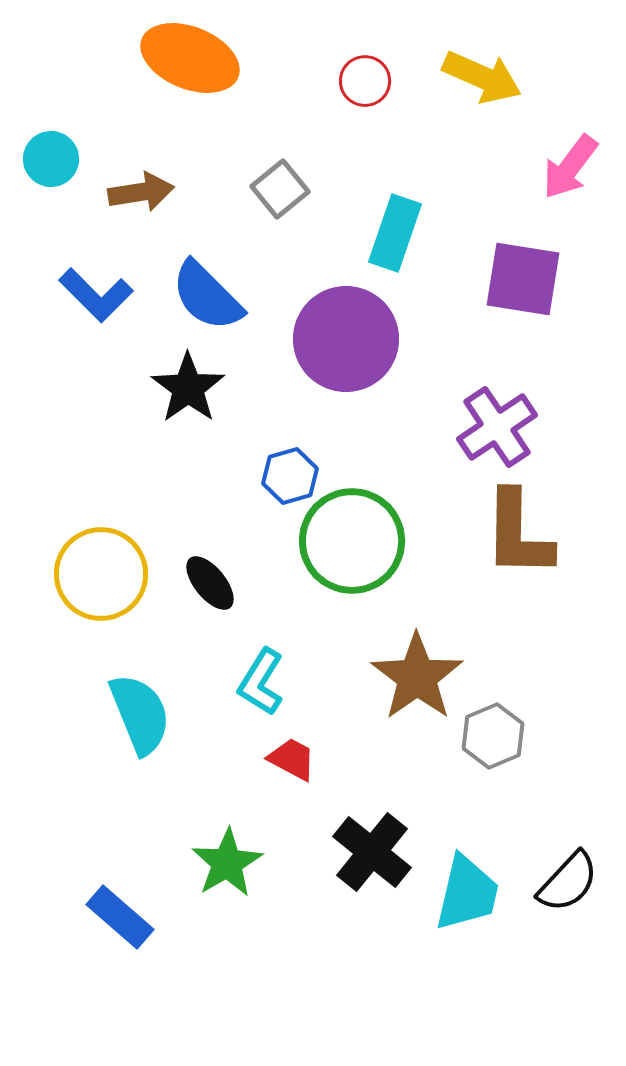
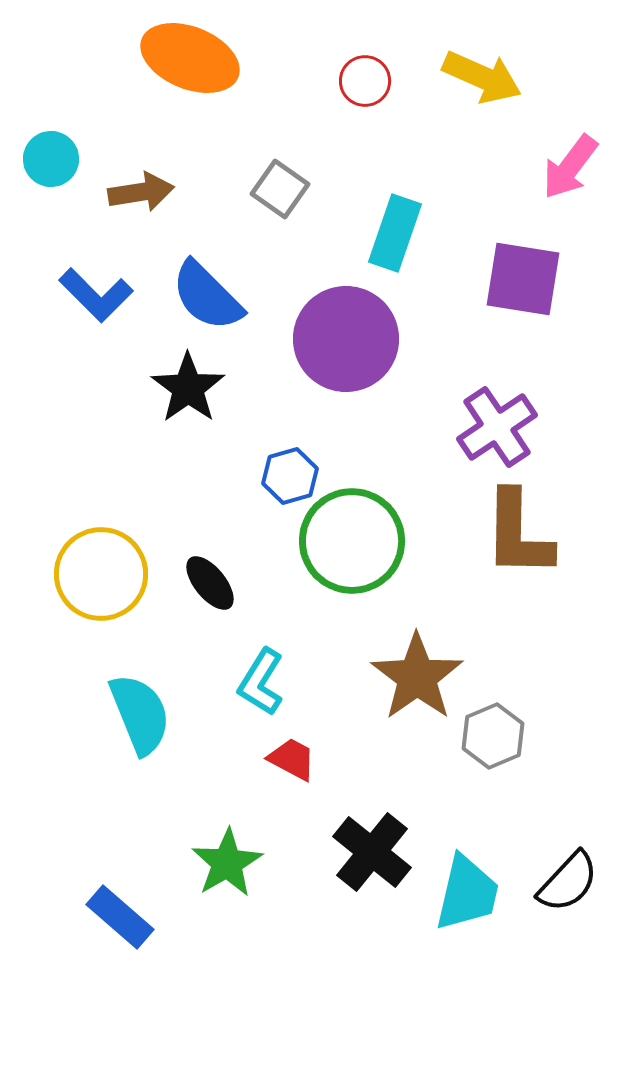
gray square: rotated 16 degrees counterclockwise
